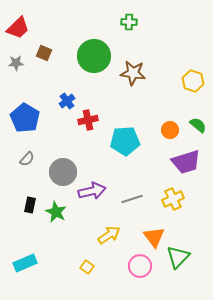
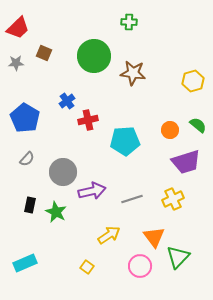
yellow hexagon: rotated 25 degrees clockwise
